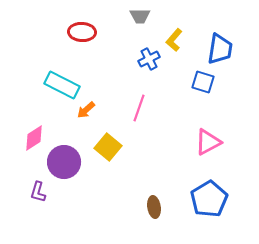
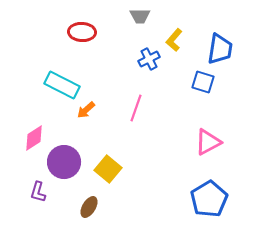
pink line: moved 3 px left
yellow square: moved 22 px down
brown ellipse: moved 65 px left; rotated 40 degrees clockwise
